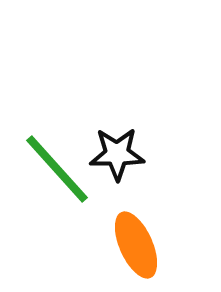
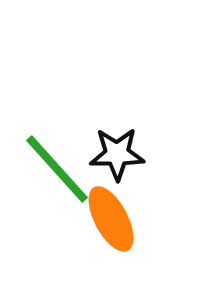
orange ellipse: moved 25 px left, 26 px up; rotated 4 degrees counterclockwise
